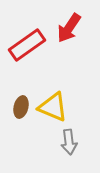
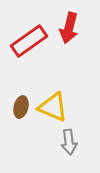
red arrow: rotated 20 degrees counterclockwise
red rectangle: moved 2 px right, 4 px up
